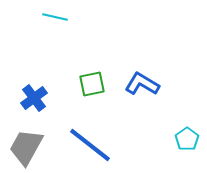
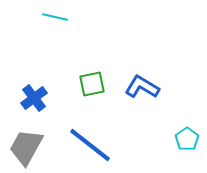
blue L-shape: moved 3 px down
